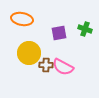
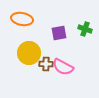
brown cross: moved 1 px up
